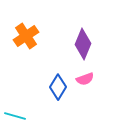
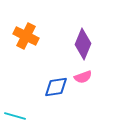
orange cross: rotated 30 degrees counterclockwise
pink semicircle: moved 2 px left, 2 px up
blue diamond: moved 2 px left; rotated 50 degrees clockwise
